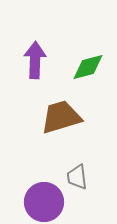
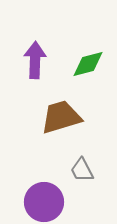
green diamond: moved 3 px up
gray trapezoid: moved 5 px right, 7 px up; rotated 20 degrees counterclockwise
